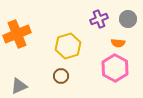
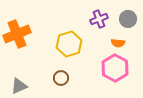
yellow hexagon: moved 1 px right, 2 px up
brown circle: moved 2 px down
